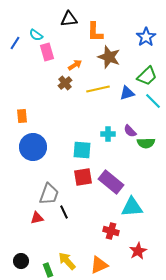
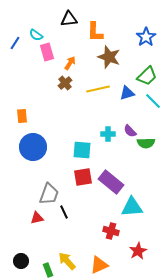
orange arrow: moved 5 px left, 2 px up; rotated 24 degrees counterclockwise
